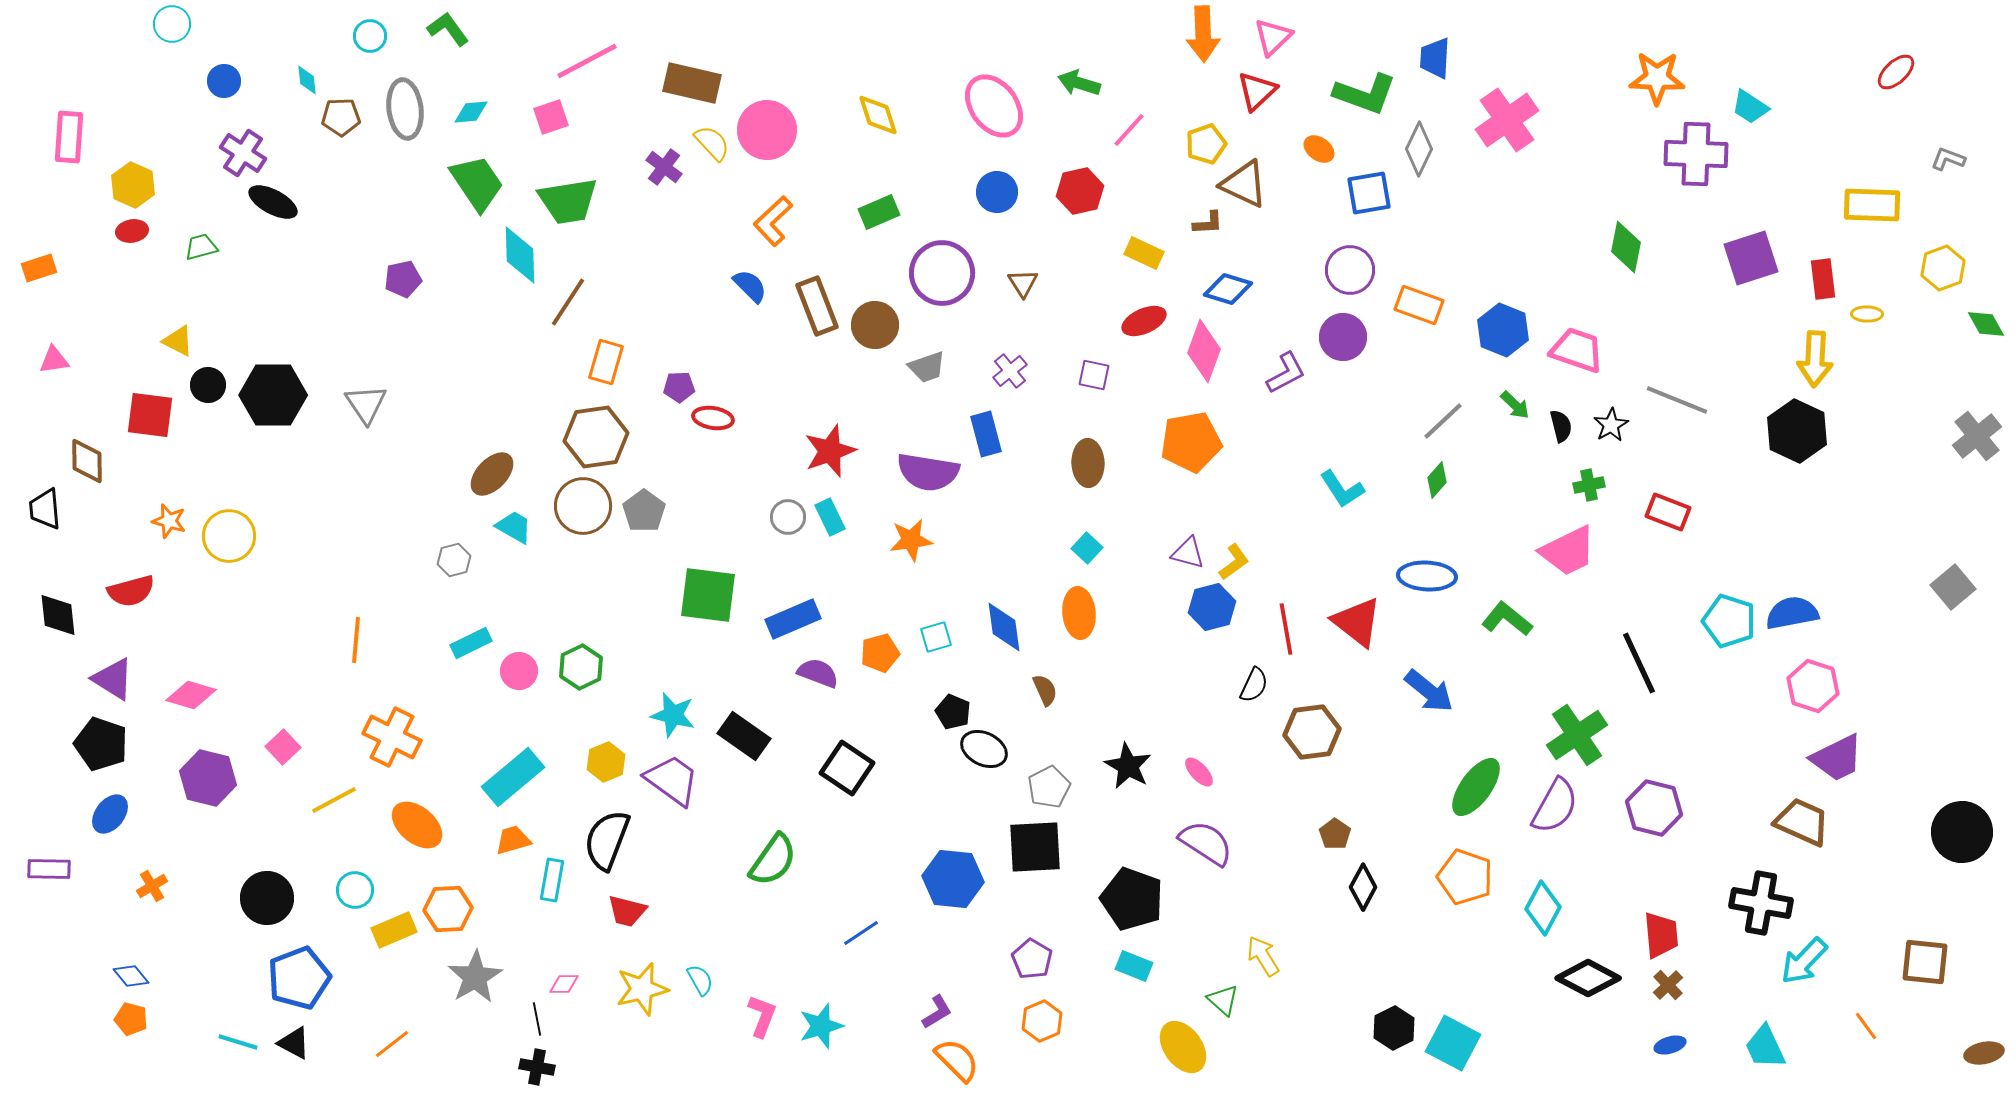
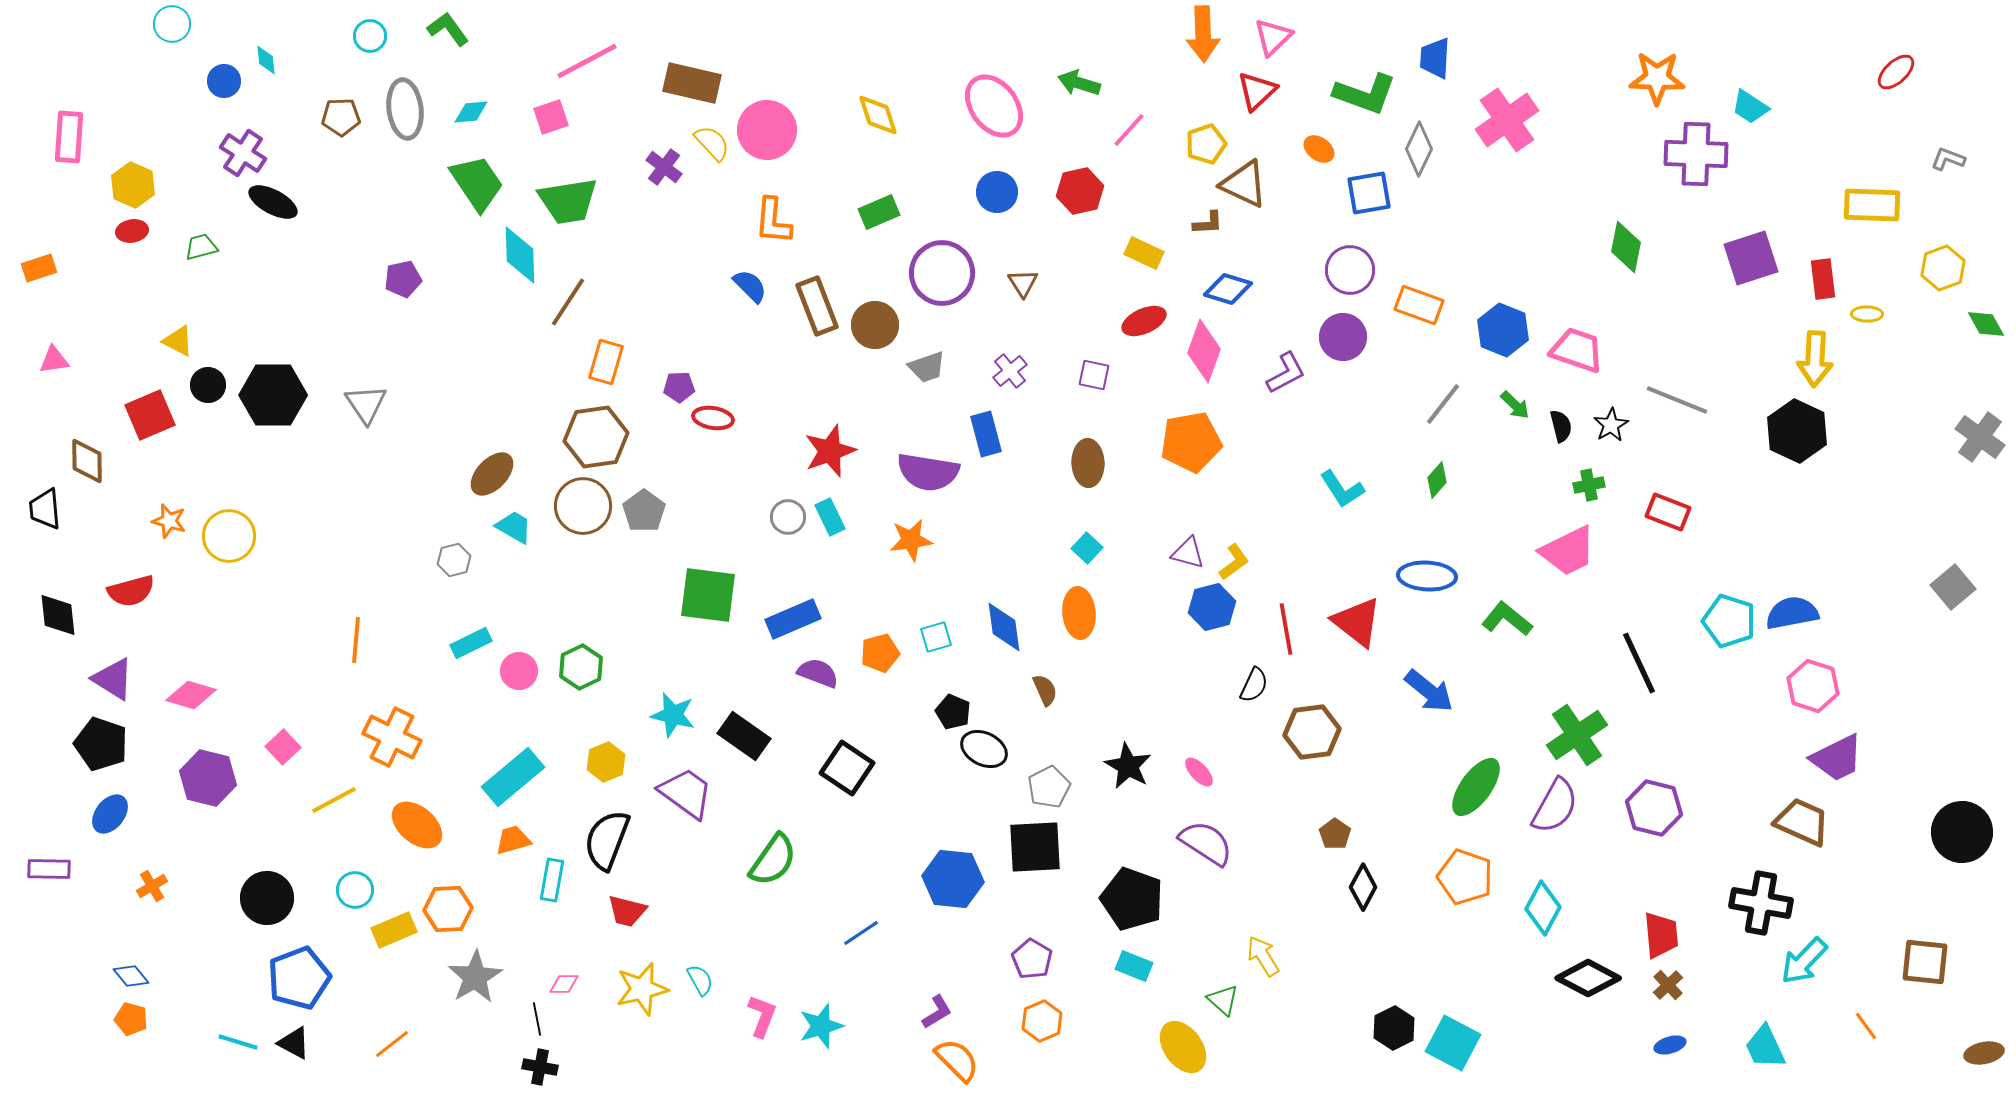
cyan diamond at (307, 80): moved 41 px left, 20 px up
orange L-shape at (773, 221): rotated 42 degrees counterclockwise
red square at (150, 415): rotated 30 degrees counterclockwise
gray line at (1443, 421): moved 17 px up; rotated 9 degrees counterclockwise
gray cross at (1977, 436): moved 3 px right, 1 px down; rotated 15 degrees counterclockwise
purple trapezoid at (672, 780): moved 14 px right, 13 px down
black cross at (537, 1067): moved 3 px right
